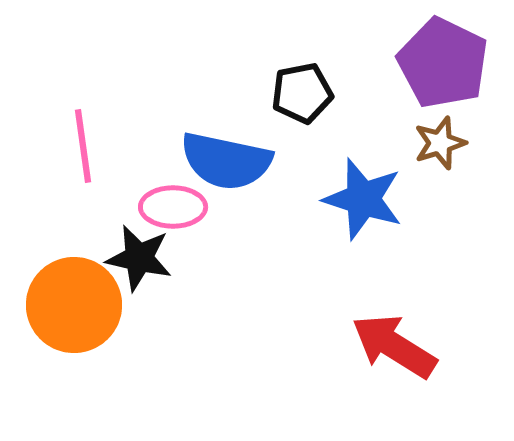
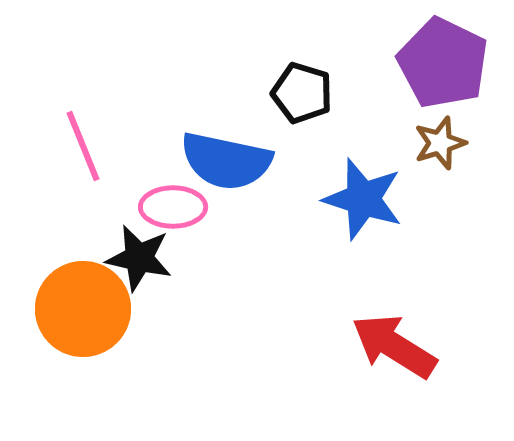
black pentagon: rotated 28 degrees clockwise
pink line: rotated 14 degrees counterclockwise
orange circle: moved 9 px right, 4 px down
